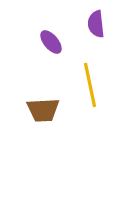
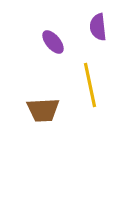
purple semicircle: moved 2 px right, 3 px down
purple ellipse: moved 2 px right
